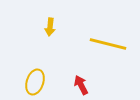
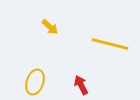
yellow arrow: rotated 54 degrees counterclockwise
yellow line: moved 2 px right
